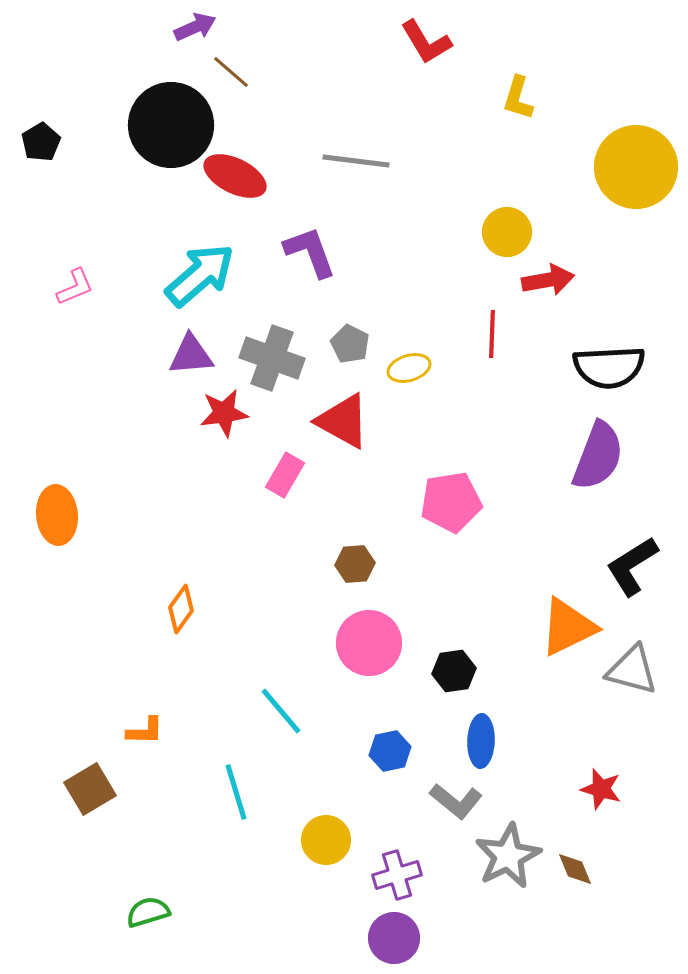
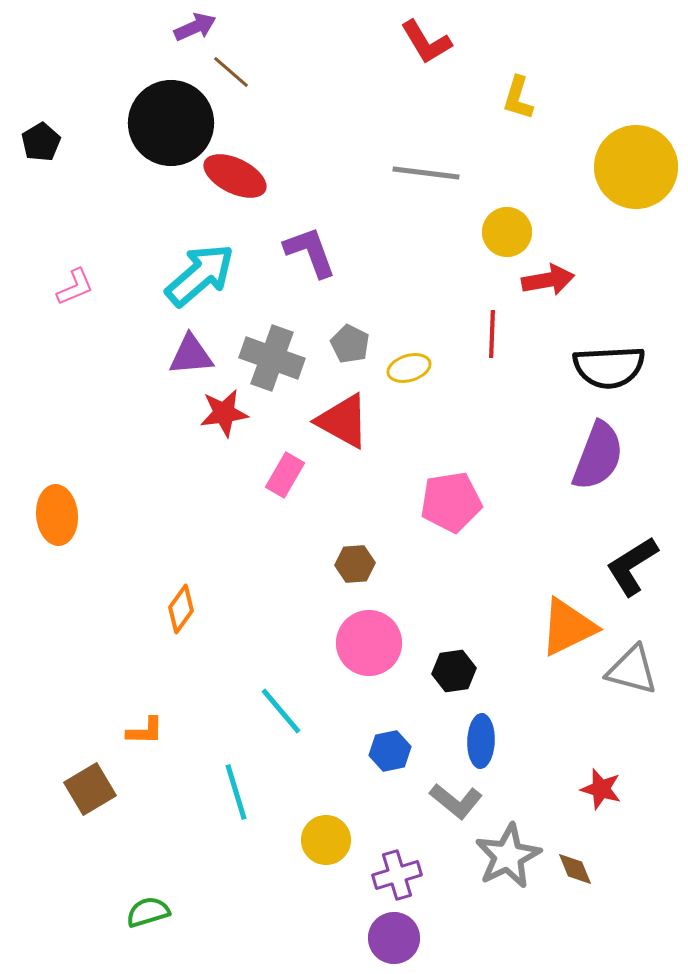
black circle at (171, 125): moved 2 px up
gray line at (356, 161): moved 70 px right, 12 px down
